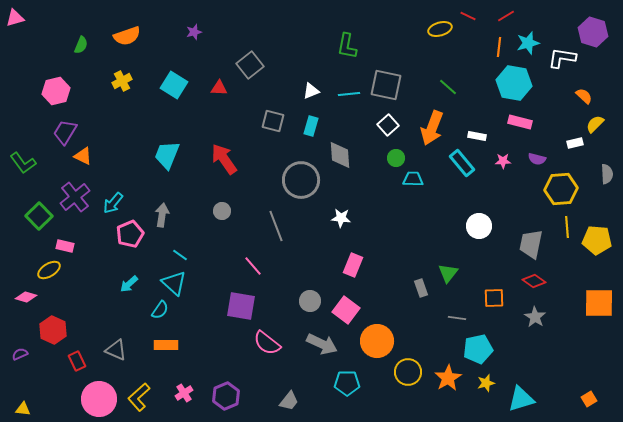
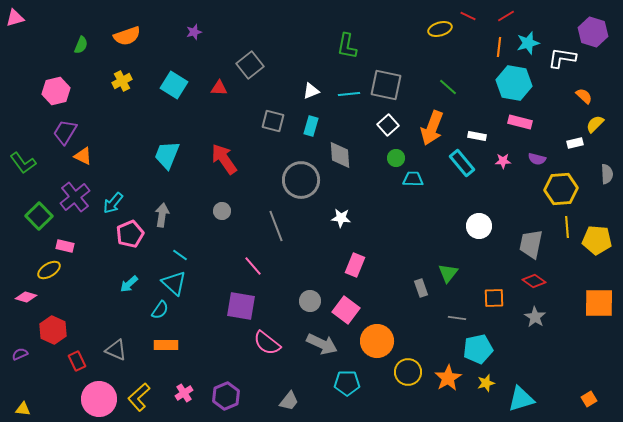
pink rectangle at (353, 265): moved 2 px right
